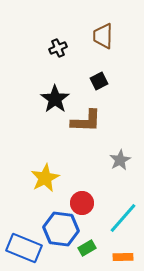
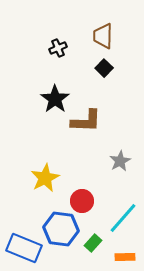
black square: moved 5 px right, 13 px up; rotated 18 degrees counterclockwise
gray star: moved 1 px down
red circle: moved 2 px up
green rectangle: moved 6 px right, 5 px up; rotated 18 degrees counterclockwise
orange rectangle: moved 2 px right
